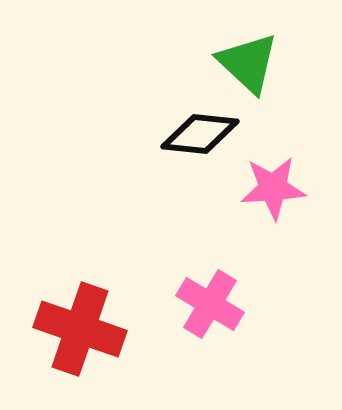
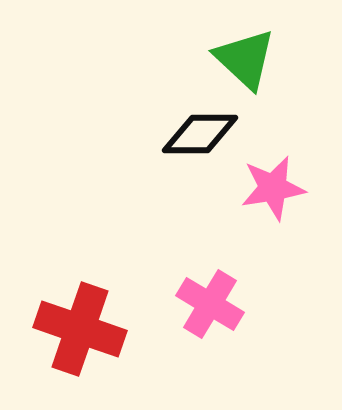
green triangle: moved 3 px left, 4 px up
black diamond: rotated 6 degrees counterclockwise
pink star: rotated 6 degrees counterclockwise
